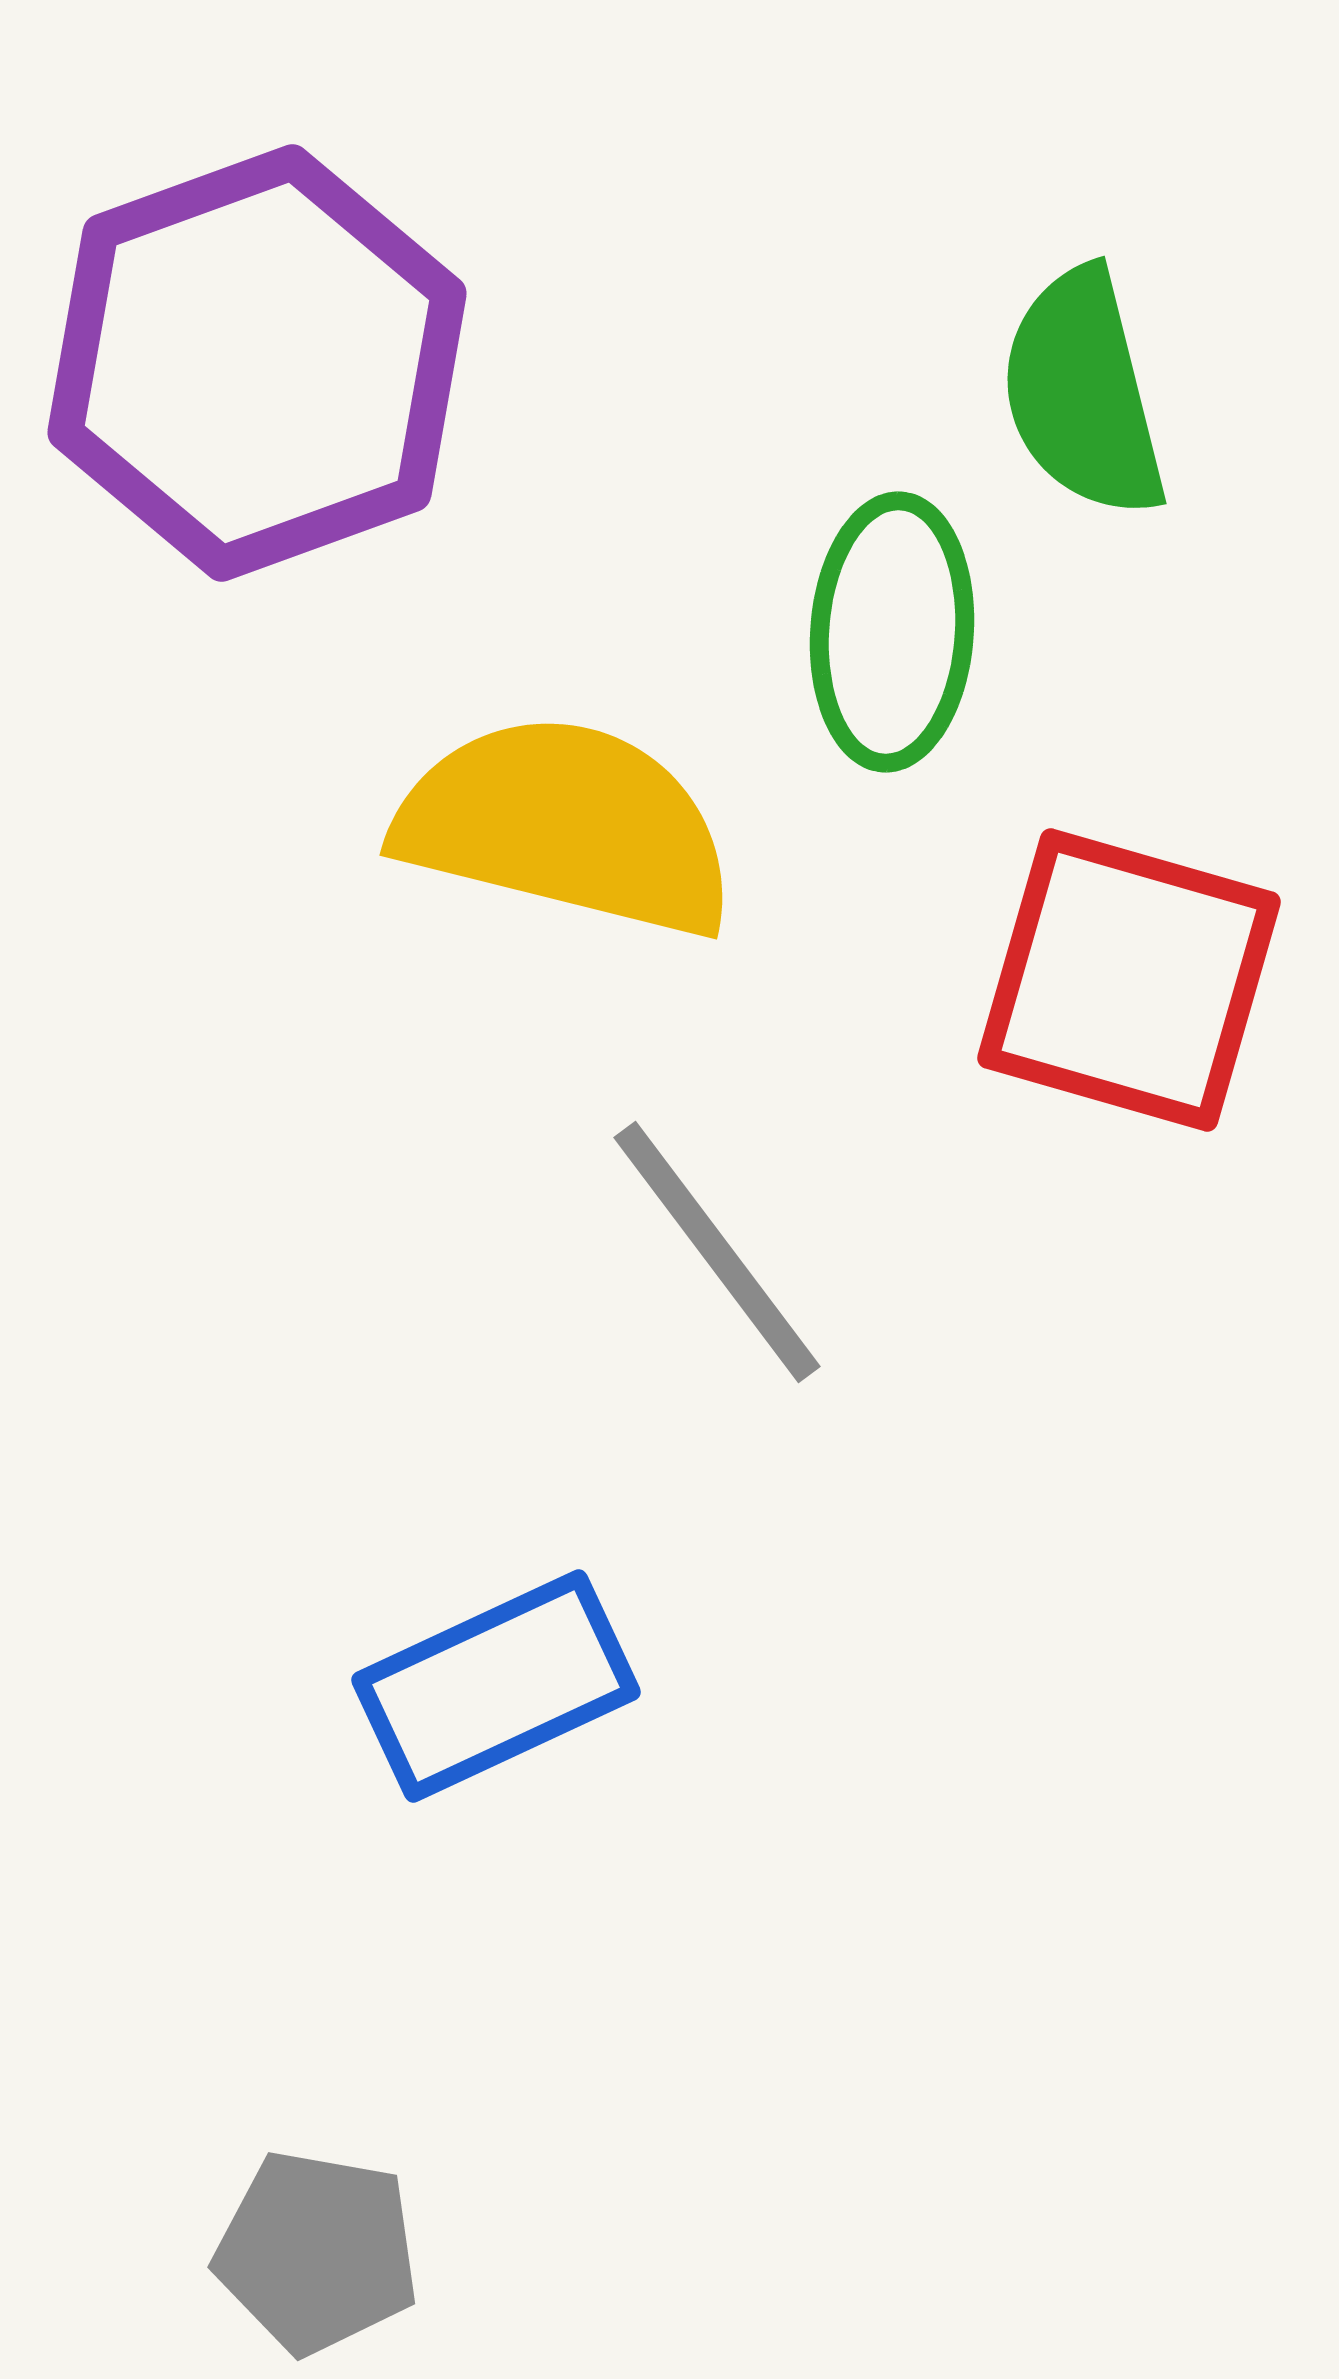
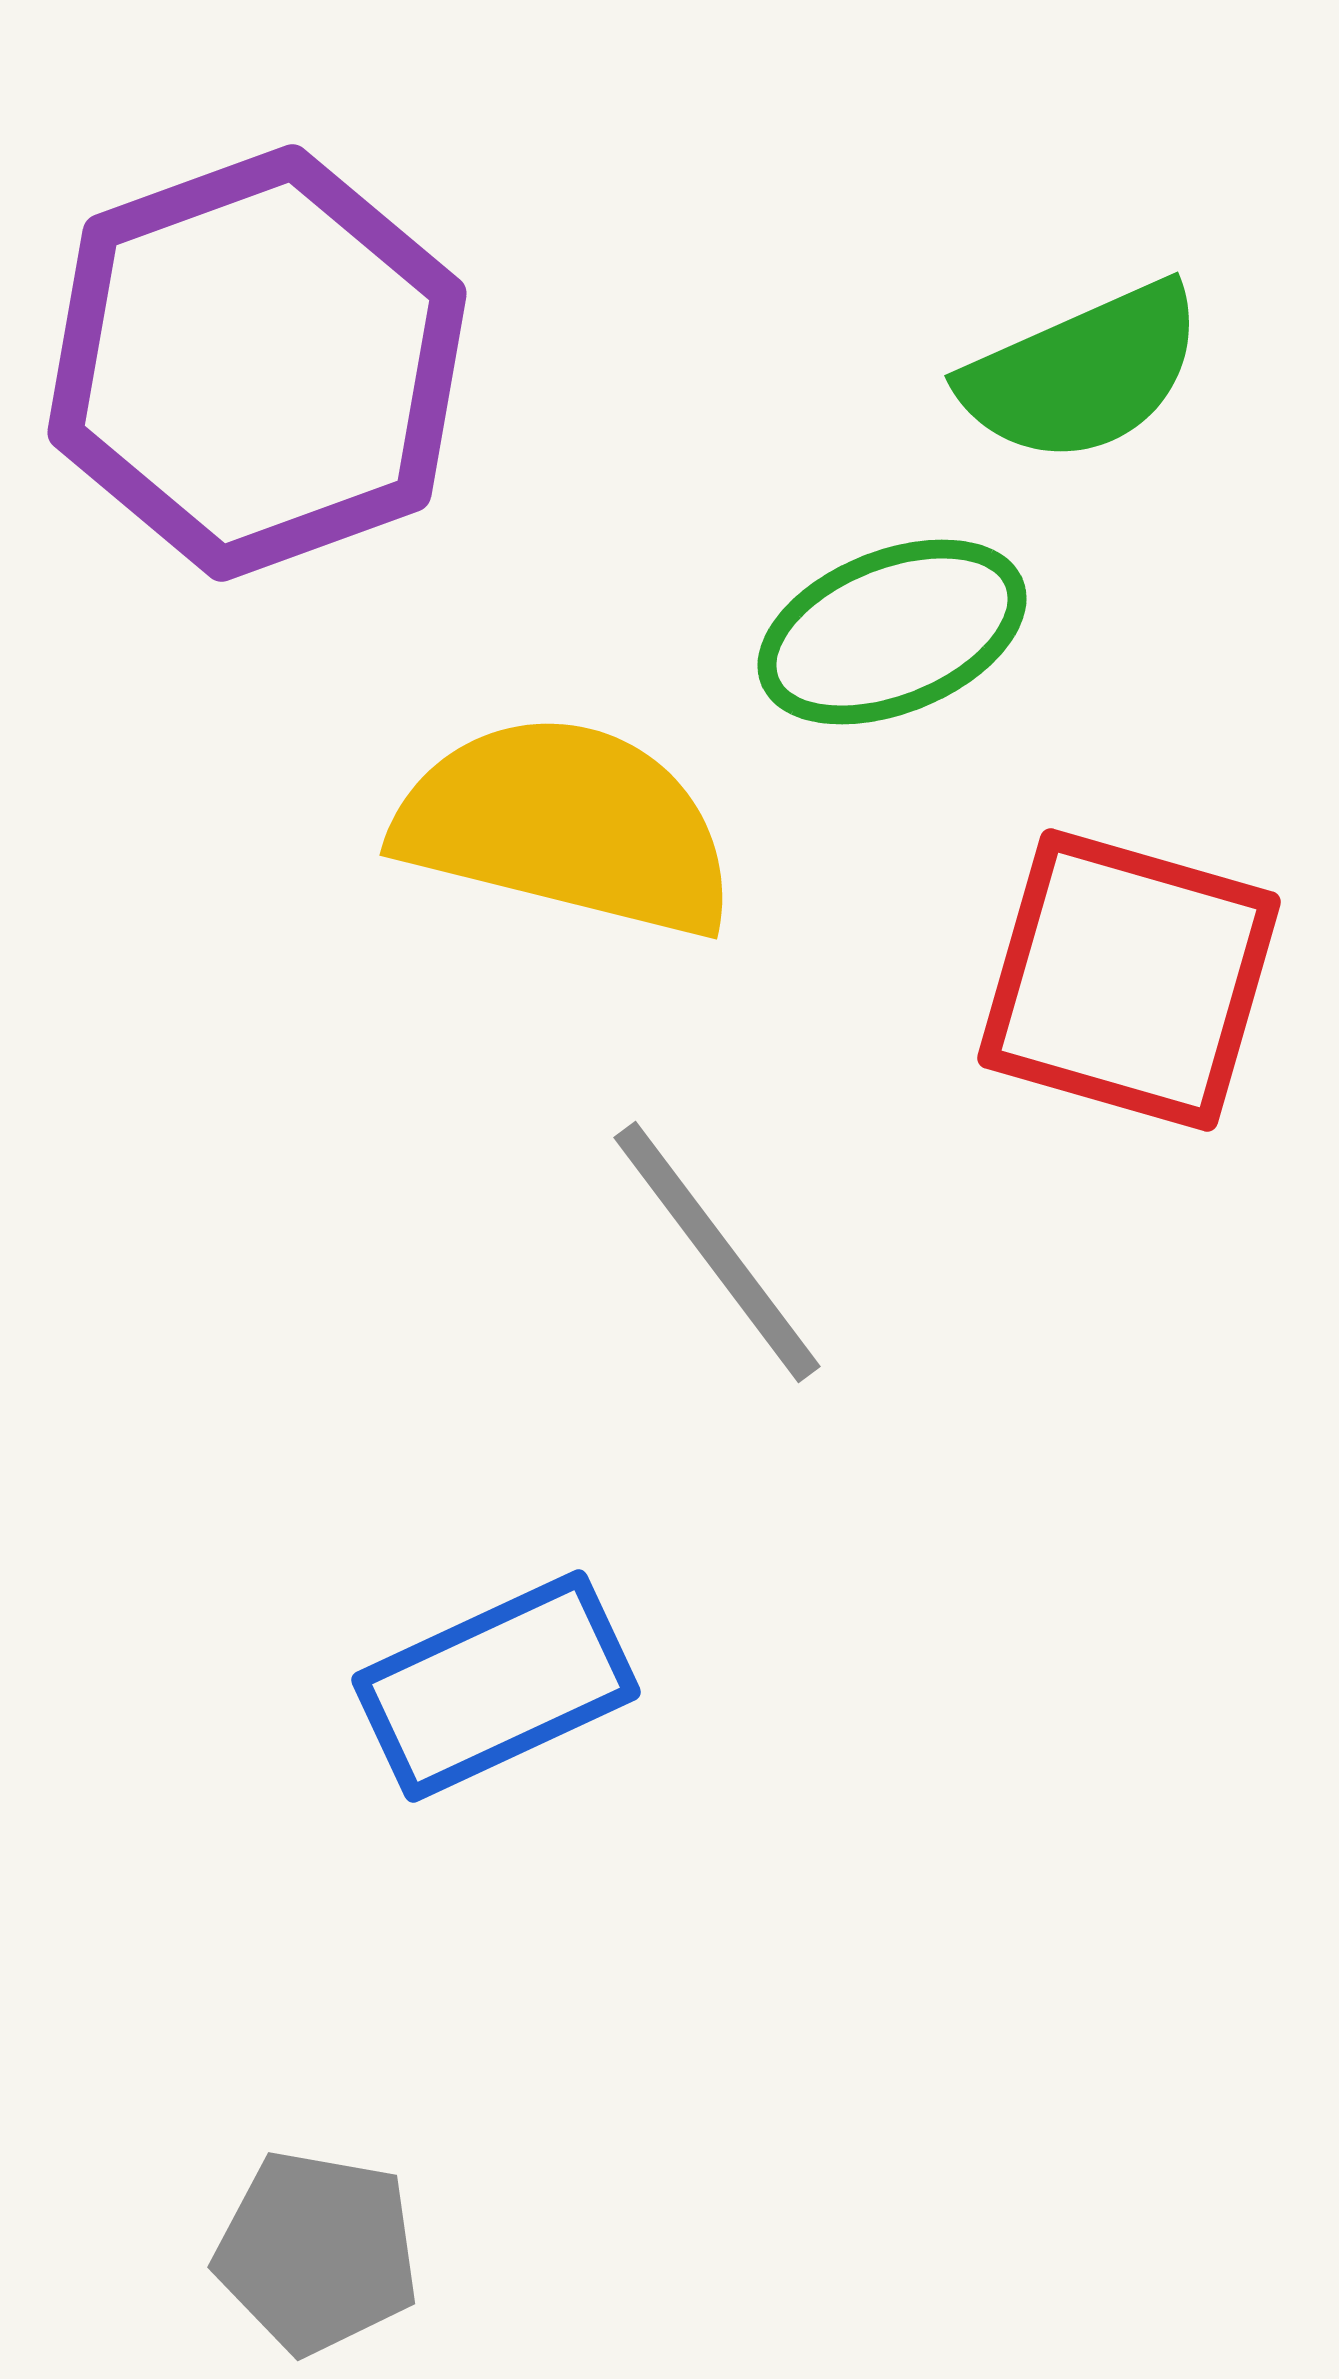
green semicircle: moved 20 px up; rotated 100 degrees counterclockwise
green ellipse: rotated 64 degrees clockwise
